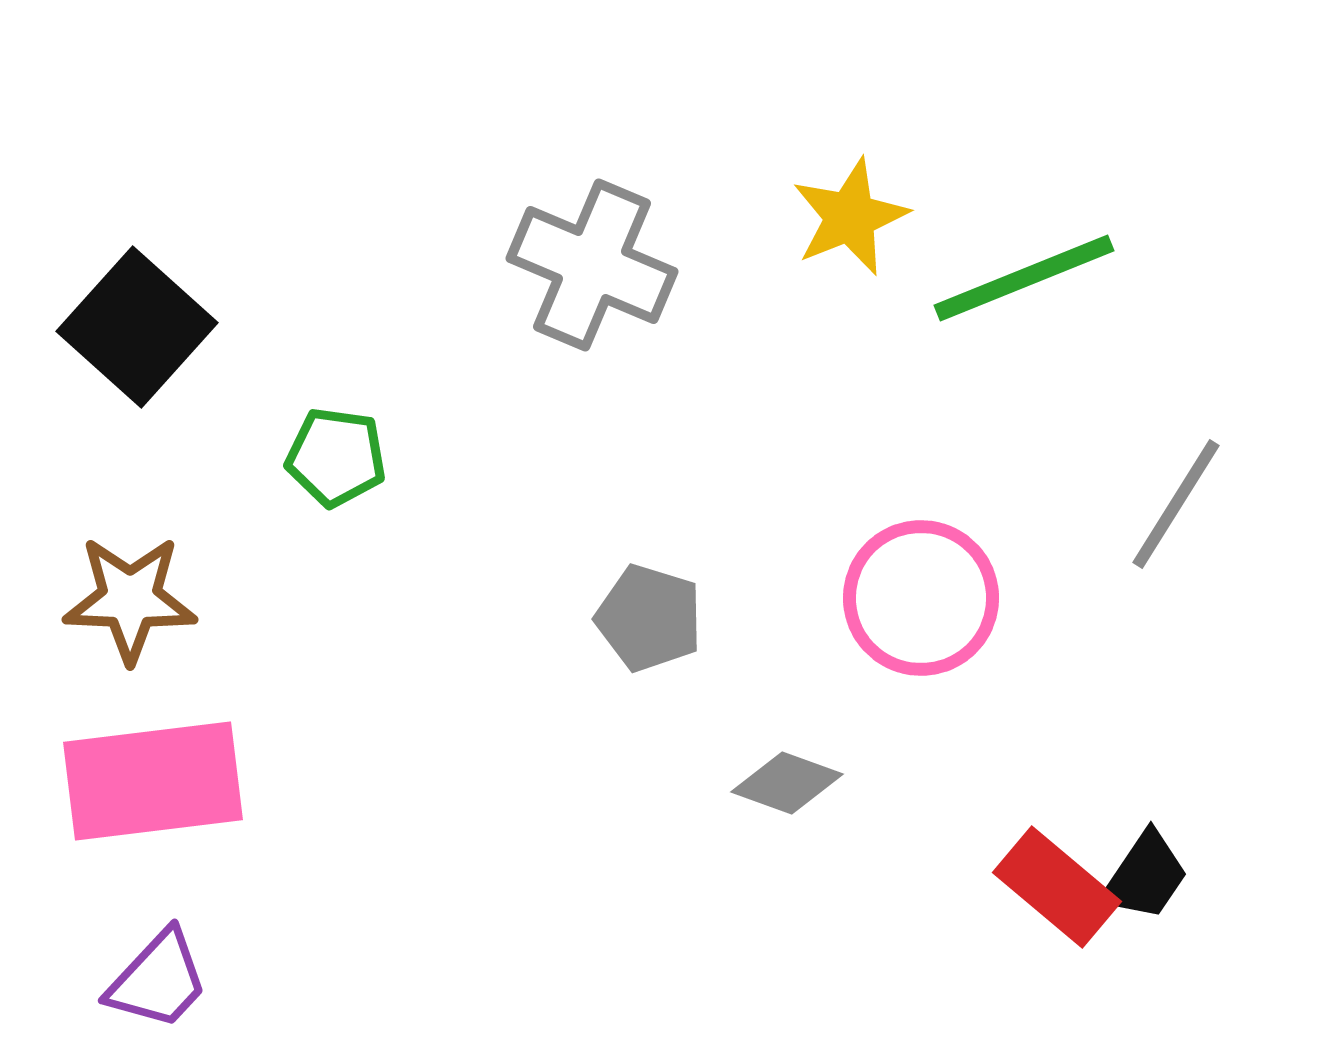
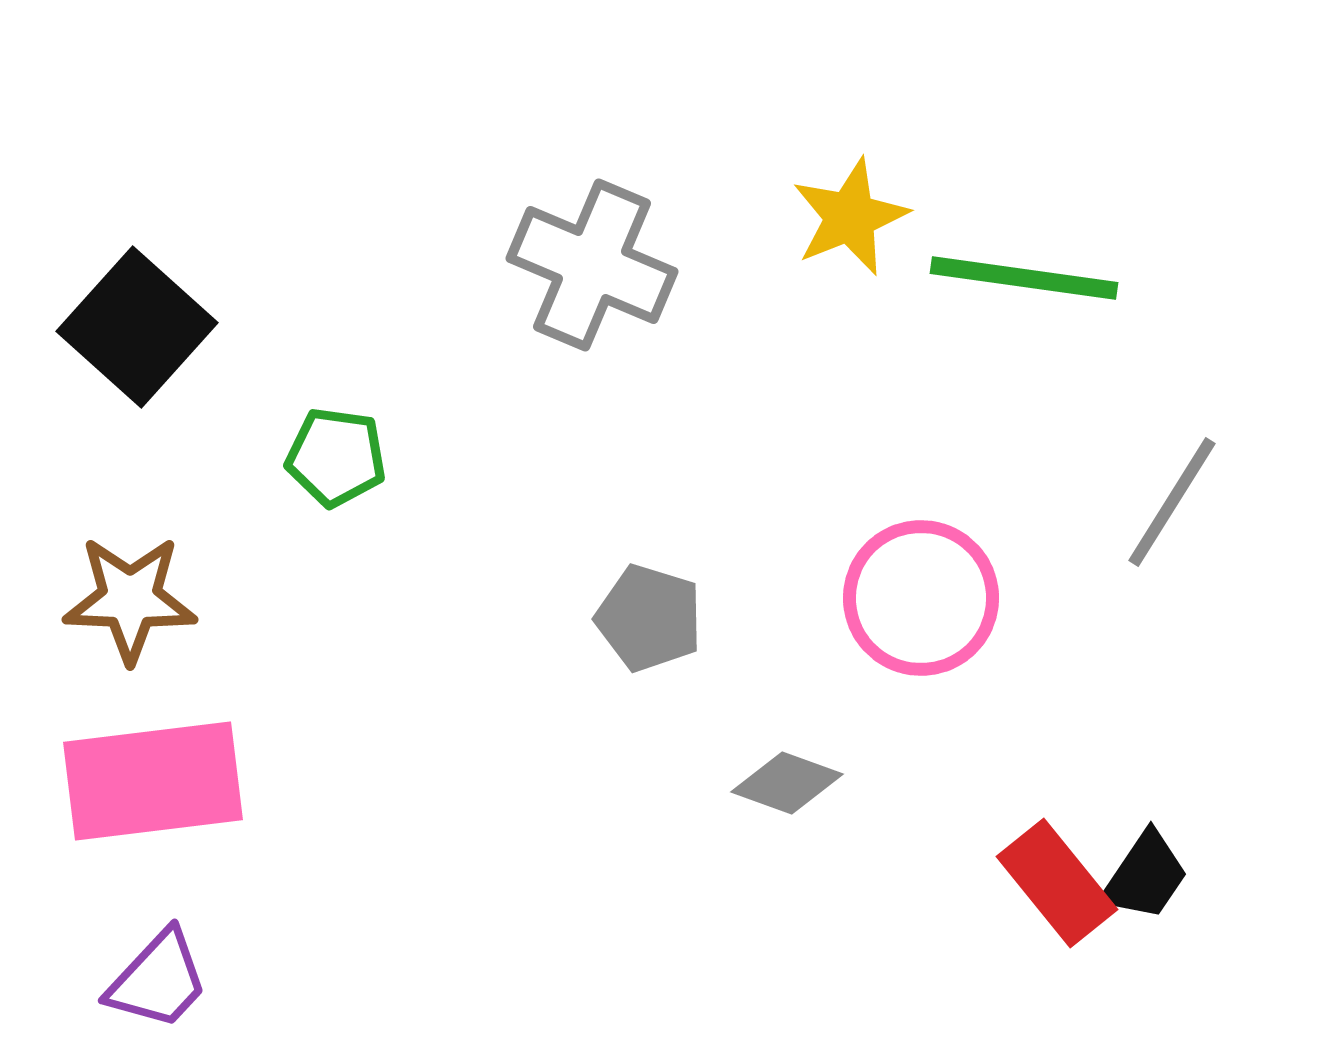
green line: rotated 30 degrees clockwise
gray line: moved 4 px left, 2 px up
red rectangle: moved 4 px up; rotated 11 degrees clockwise
